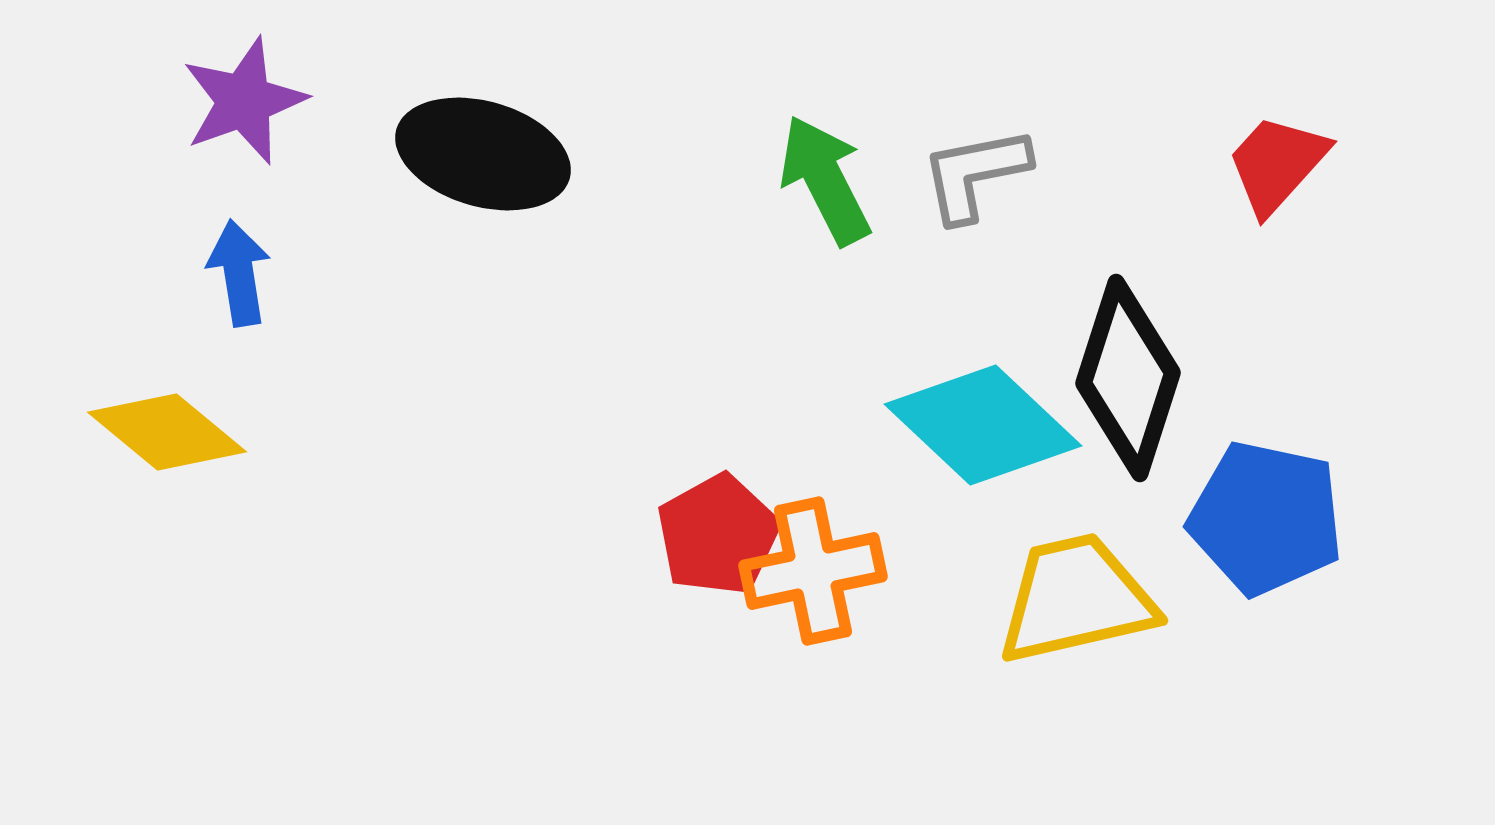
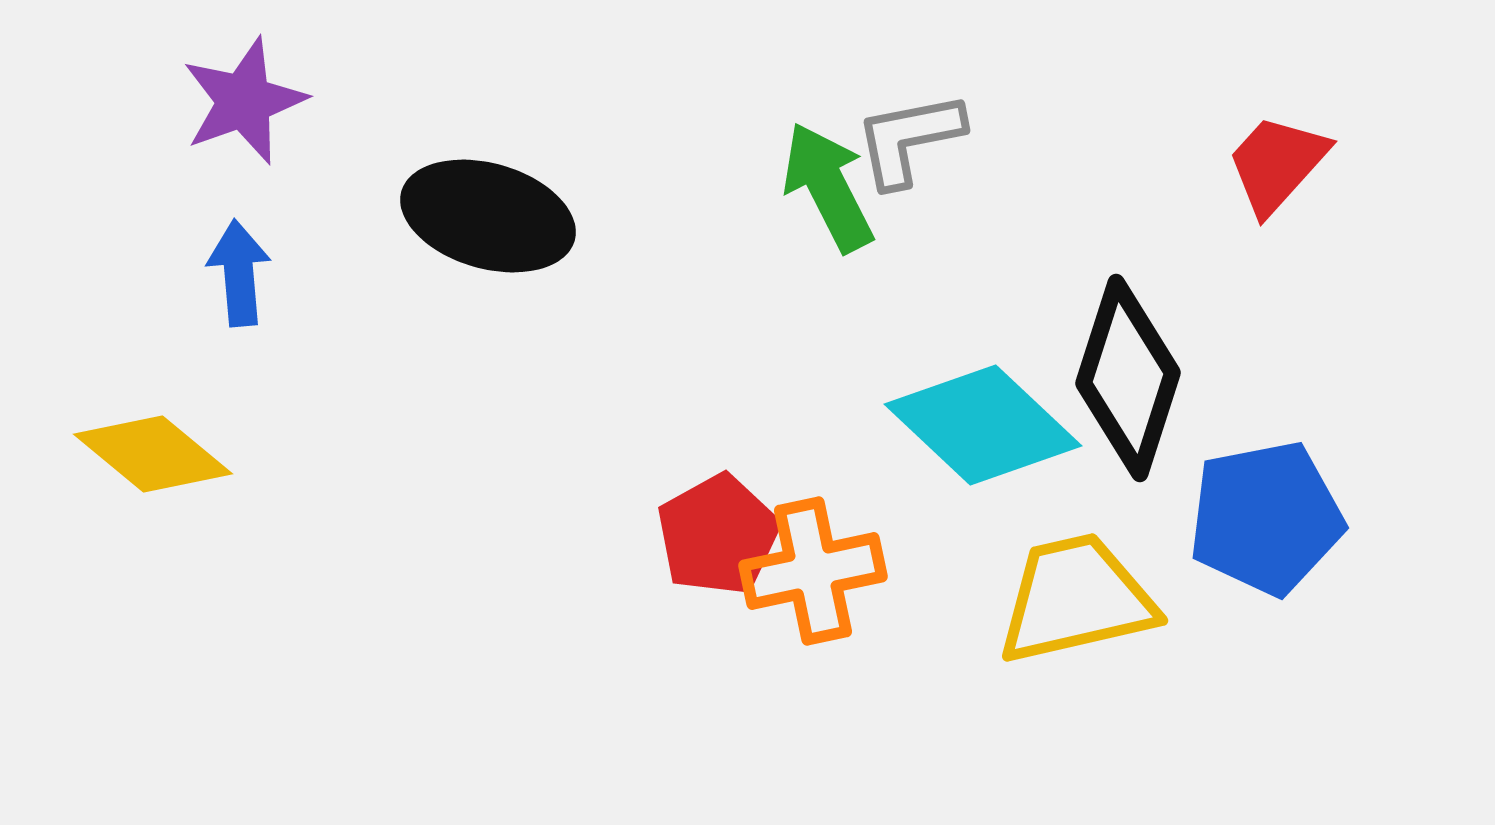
black ellipse: moved 5 px right, 62 px down
gray L-shape: moved 66 px left, 35 px up
green arrow: moved 3 px right, 7 px down
blue arrow: rotated 4 degrees clockwise
yellow diamond: moved 14 px left, 22 px down
blue pentagon: rotated 23 degrees counterclockwise
